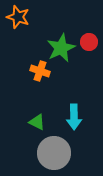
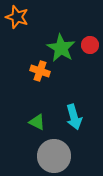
orange star: moved 1 px left
red circle: moved 1 px right, 3 px down
green star: rotated 16 degrees counterclockwise
cyan arrow: rotated 15 degrees counterclockwise
gray circle: moved 3 px down
